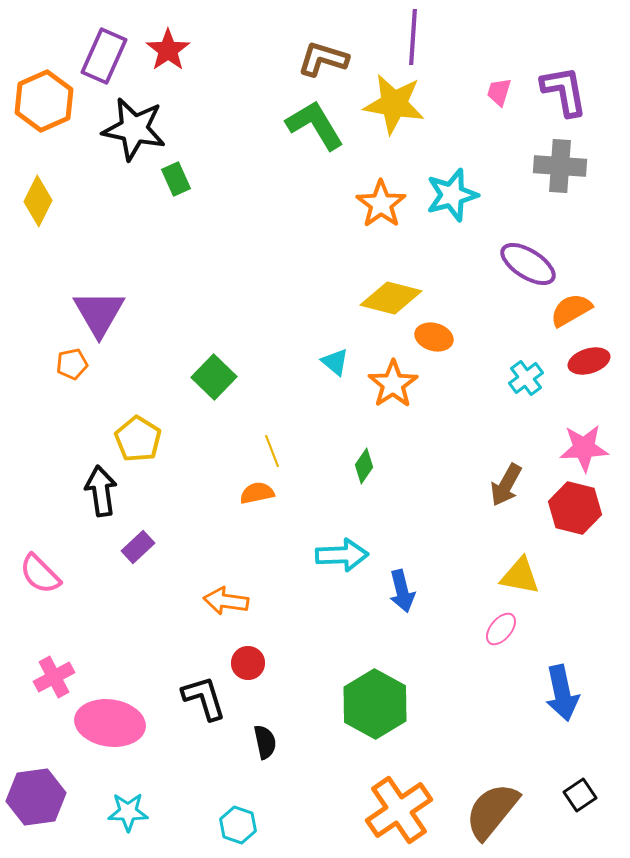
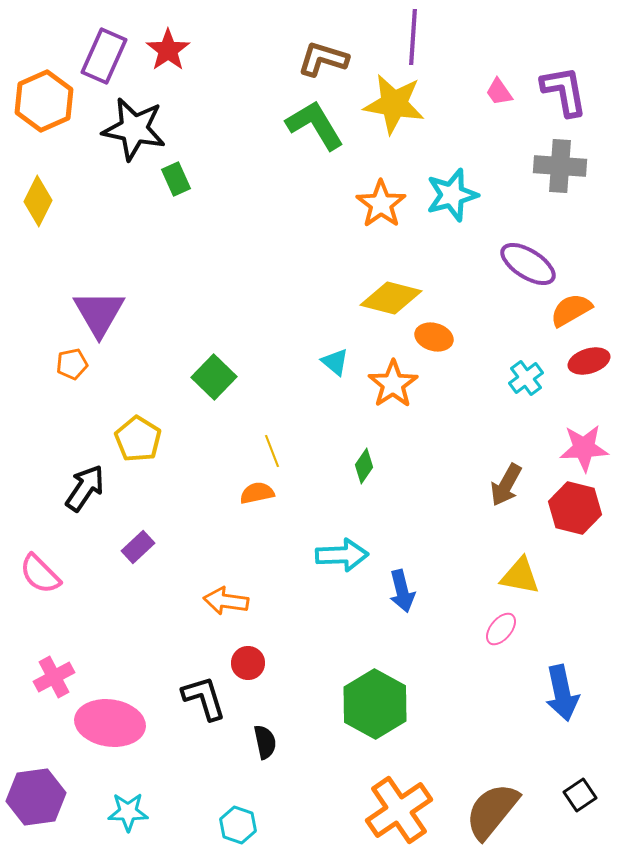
pink trapezoid at (499, 92): rotated 52 degrees counterclockwise
black arrow at (101, 491): moved 16 px left, 3 px up; rotated 42 degrees clockwise
